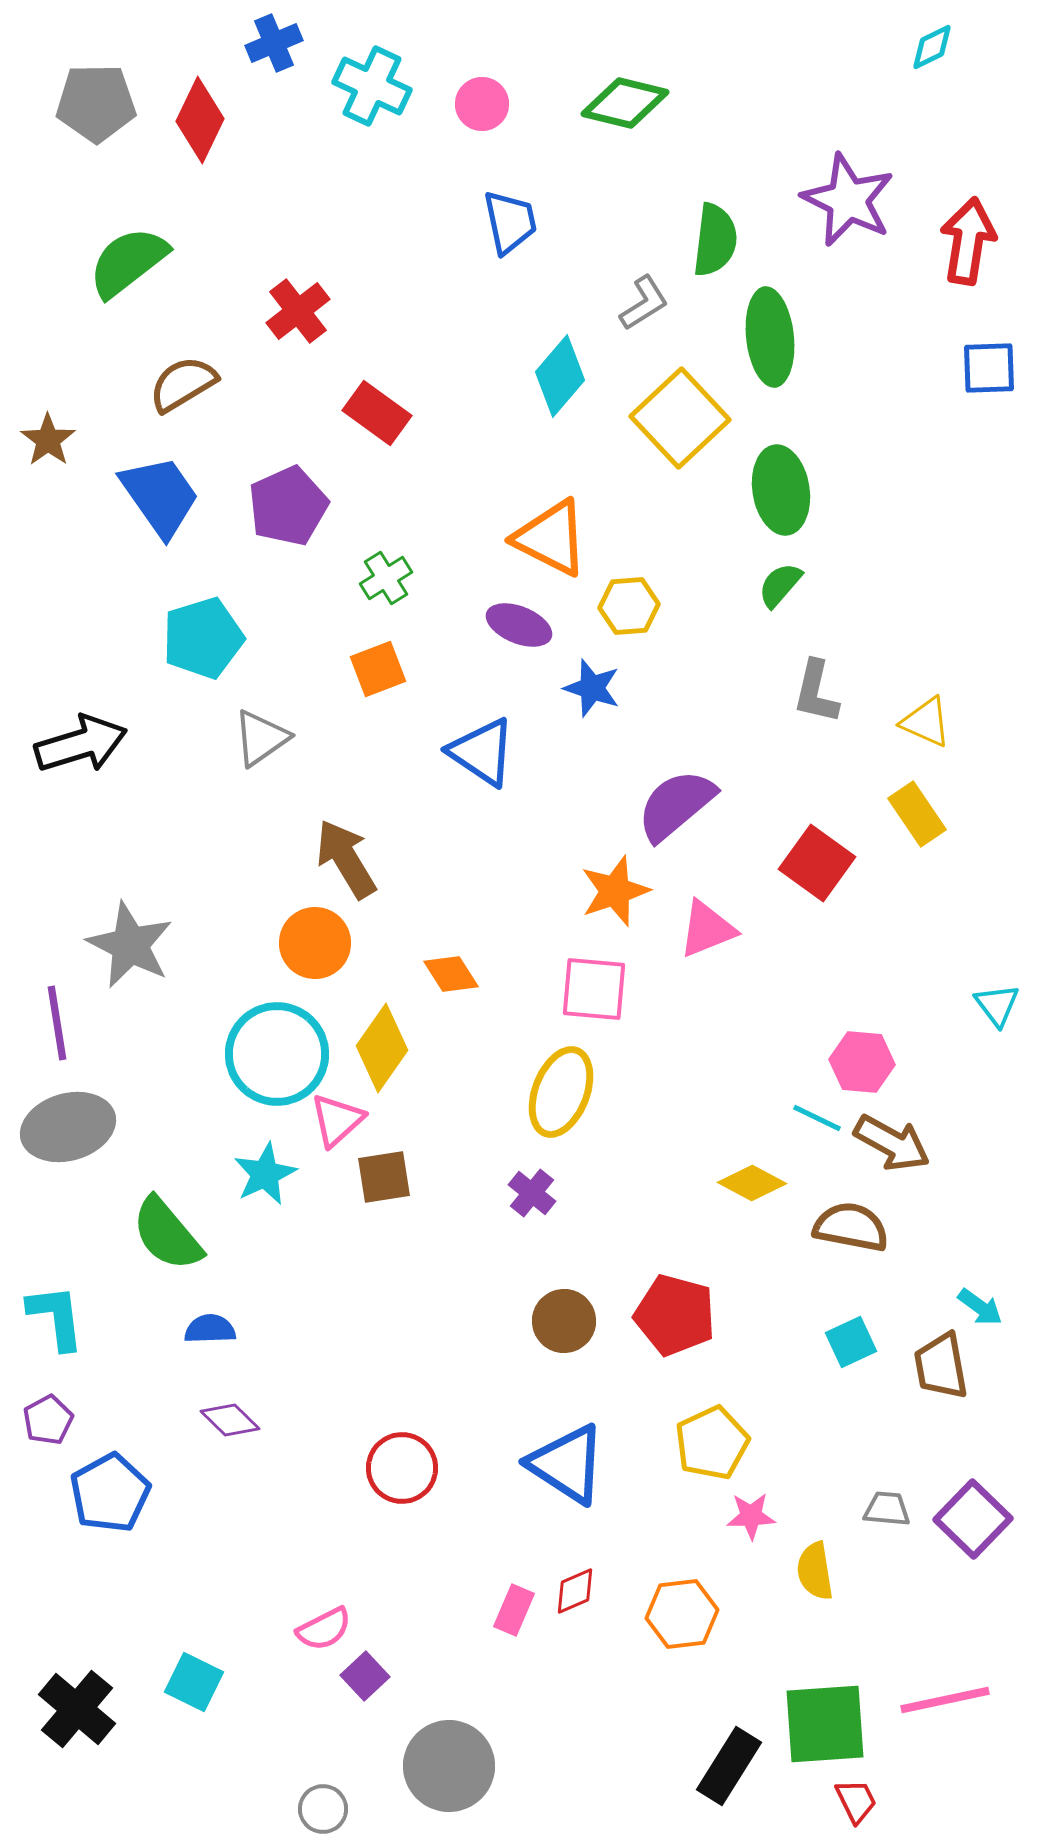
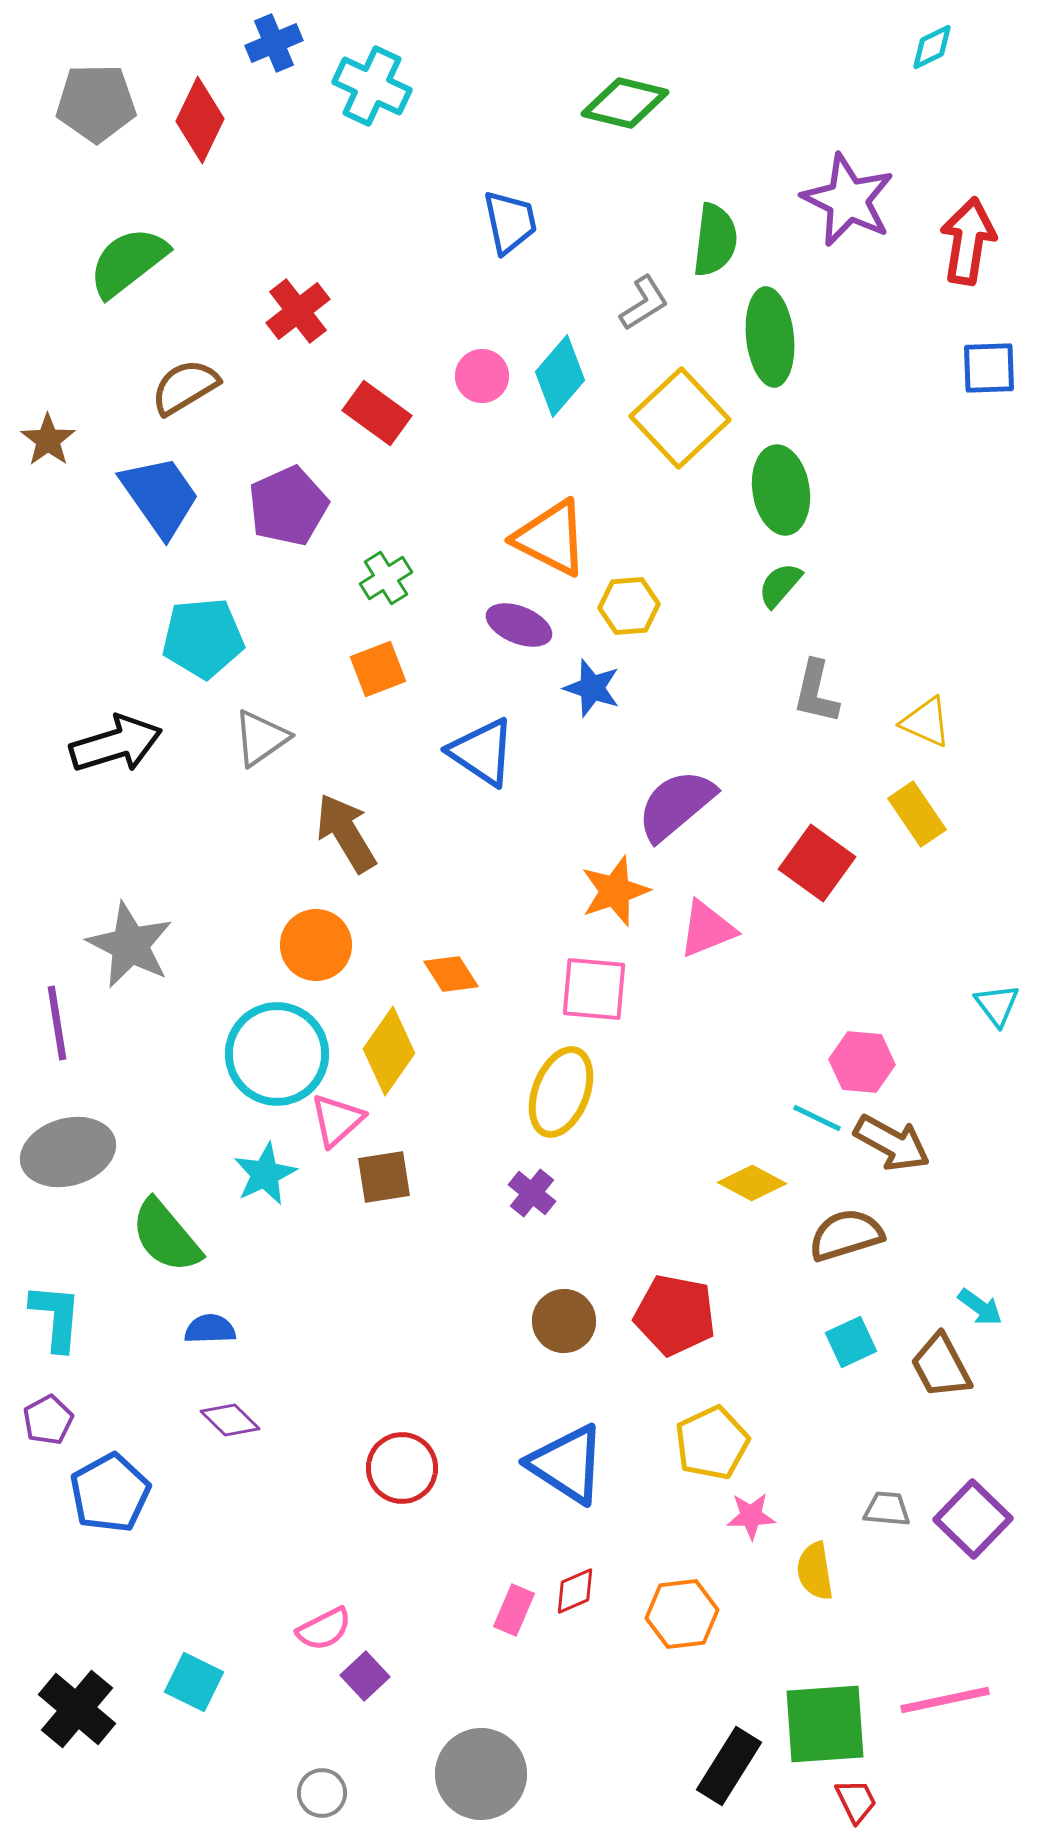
pink circle at (482, 104): moved 272 px down
brown semicircle at (183, 384): moved 2 px right, 3 px down
cyan pentagon at (203, 638): rotated 12 degrees clockwise
black arrow at (81, 744): moved 35 px right
brown arrow at (346, 859): moved 26 px up
orange circle at (315, 943): moved 1 px right, 2 px down
yellow diamond at (382, 1048): moved 7 px right, 3 px down
gray ellipse at (68, 1127): moved 25 px down
brown semicircle at (851, 1227): moved 5 px left, 8 px down; rotated 28 degrees counterclockwise
green semicircle at (167, 1234): moved 1 px left, 2 px down
red pentagon at (675, 1315): rotated 4 degrees counterclockwise
cyan L-shape at (56, 1317): rotated 12 degrees clockwise
brown trapezoid at (941, 1366): rotated 18 degrees counterclockwise
gray circle at (449, 1766): moved 32 px right, 8 px down
gray circle at (323, 1809): moved 1 px left, 16 px up
